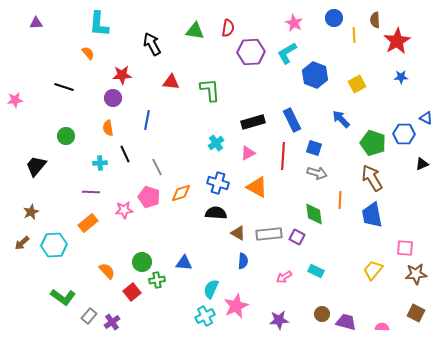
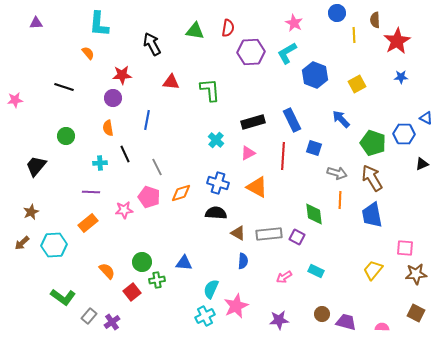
blue circle at (334, 18): moved 3 px right, 5 px up
cyan cross at (216, 143): moved 3 px up; rotated 14 degrees counterclockwise
gray arrow at (317, 173): moved 20 px right
